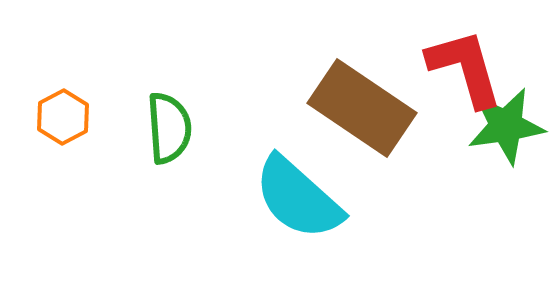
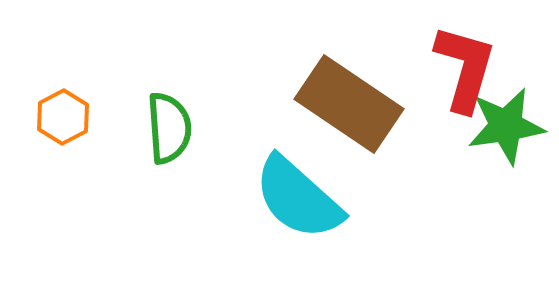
red L-shape: rotated 32 degrees clockwise
brown rectangle: moved 13 px left, 4 px up
